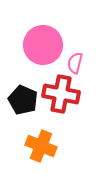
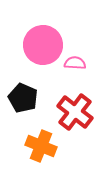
pink semicircle: rotated 80 degrees clockwise
red cross: moved 14 px right, 18 px down; rotated 27 degrees clockwise
black pentagon: moved 2 px up
